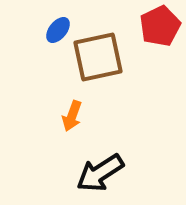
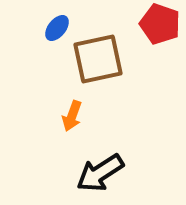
red pentagon: moved 2 px up; rotated 27 degrees counterclockwise
blue ellipse: moved 1 px left, 2 px up
brown square: moved 2 px down
